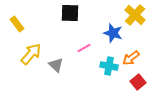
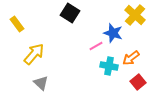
black square: rotated 30 degrees clockwise
pink line: moved 12 px right, 2 px up
yellow arrow: moved 3 px right
gray triangle: moved 15 px left, 18 px down
